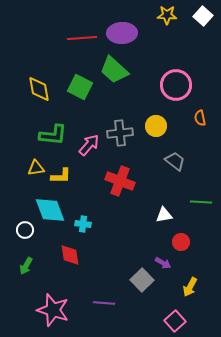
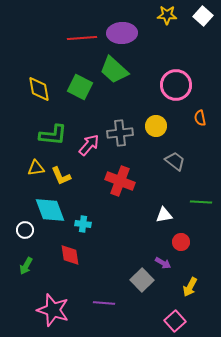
yellow L-shape: rotated 65 degrees clockwise
